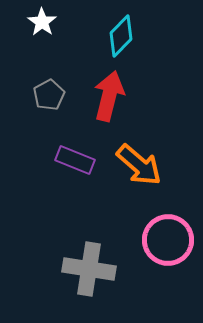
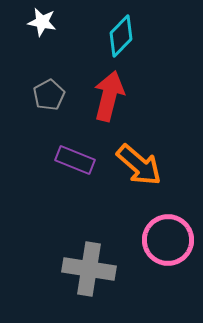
white star: rotated 24 degrees counterclockwise
